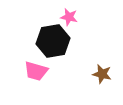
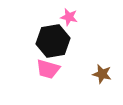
pink trapezoid: moved 12 px right, 2 px up
